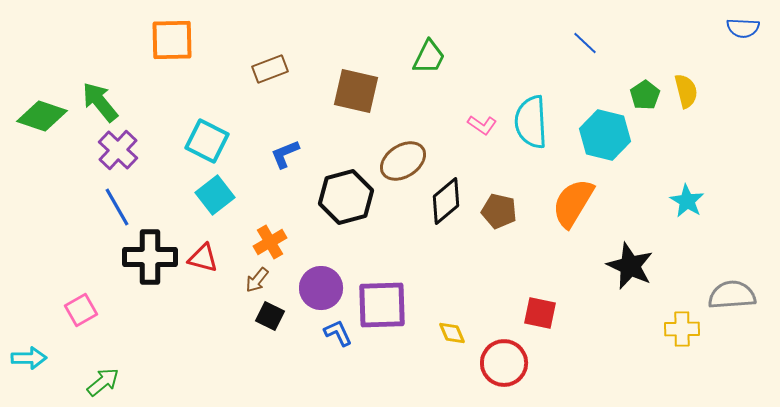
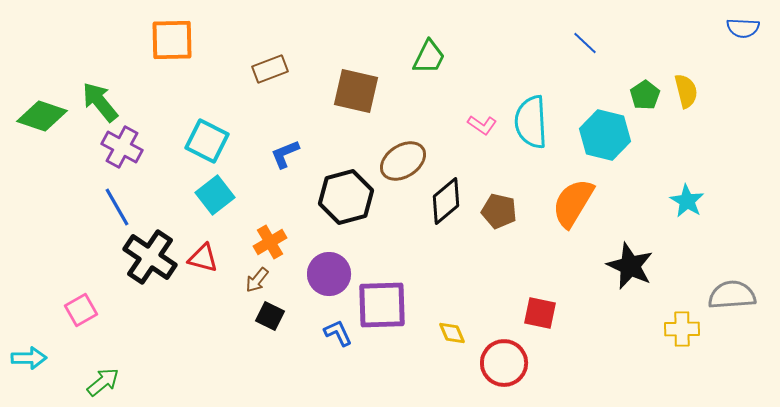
purple cross at (118, 150): moved 4 px right, 3 px up; rotated 15 degrees counterclockwise
black cross at (150, 257): rotated 34 degrees clockwise
purple circle at (321, 288): moved 8 px right, 14 px up
